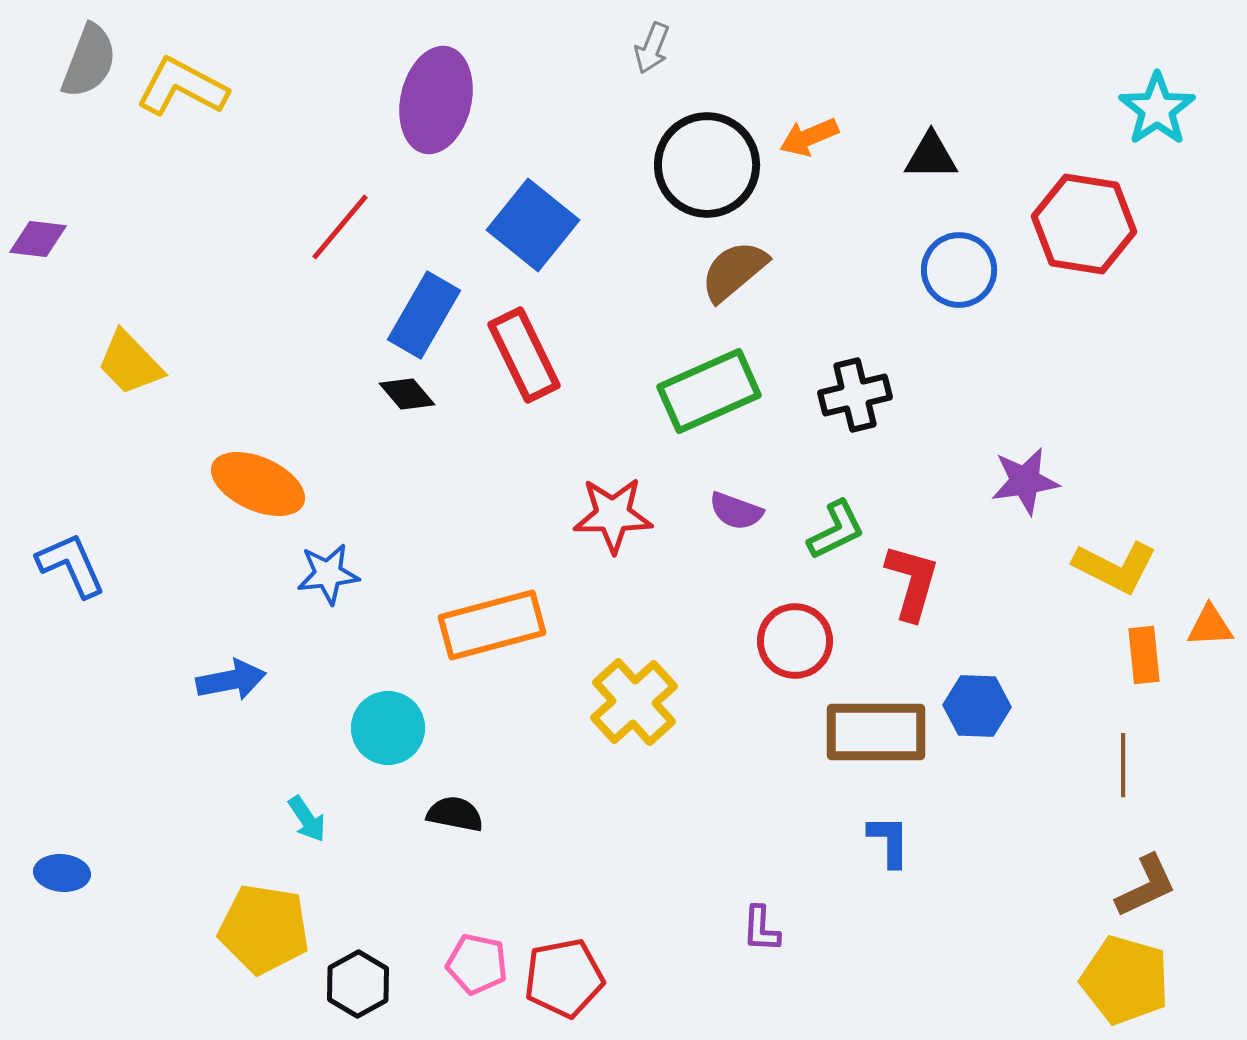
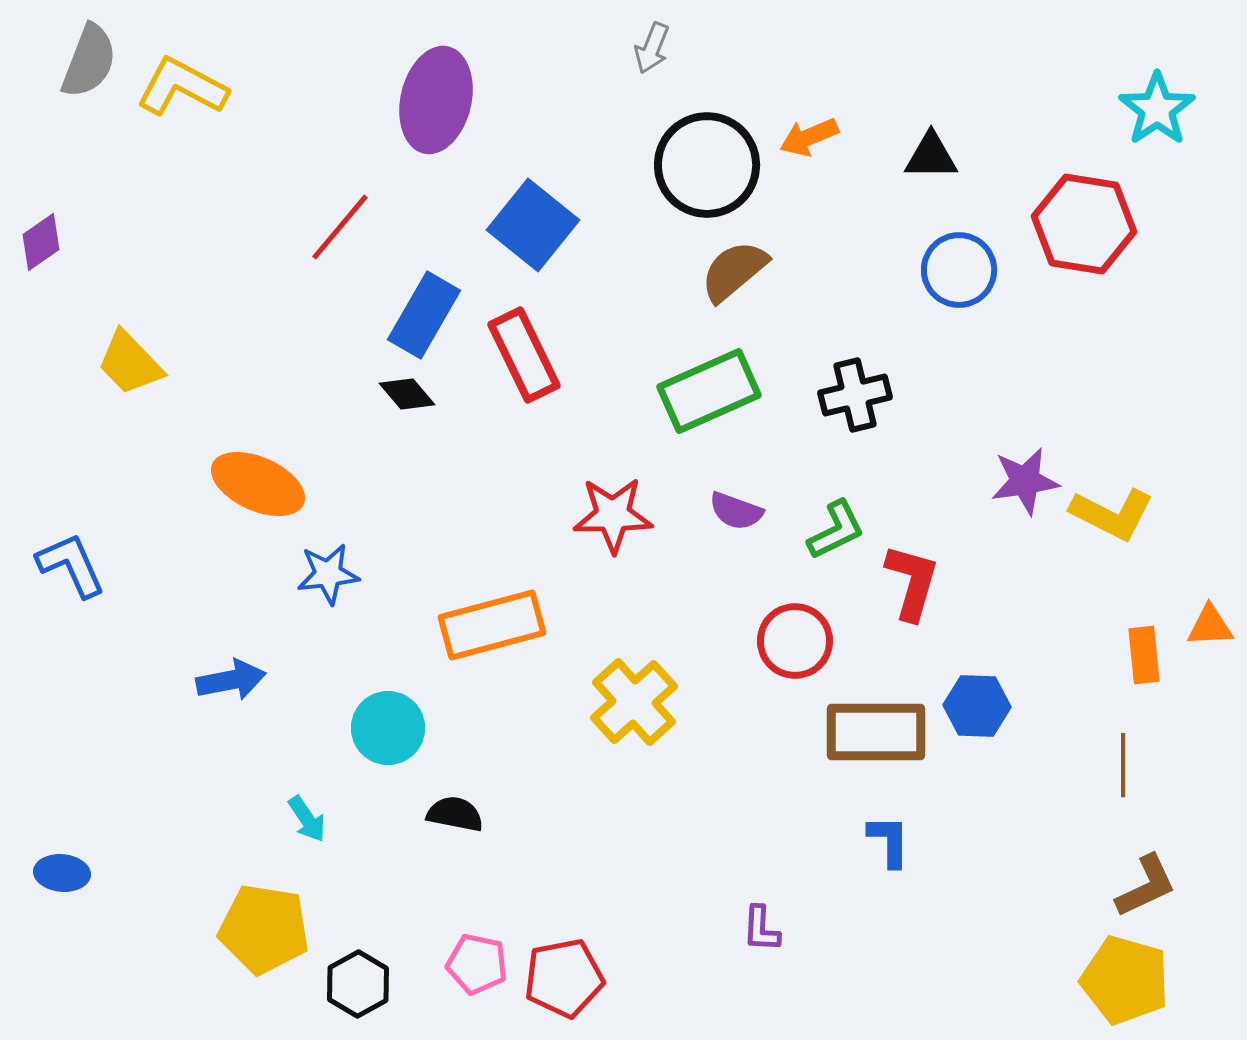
purple diamond at (38, 239): moved 3 px right, 3 px down; rotated 42 degrees counterclockwise
yellow L-shape at (1115, 567): moved 3 px left, 53 px up
